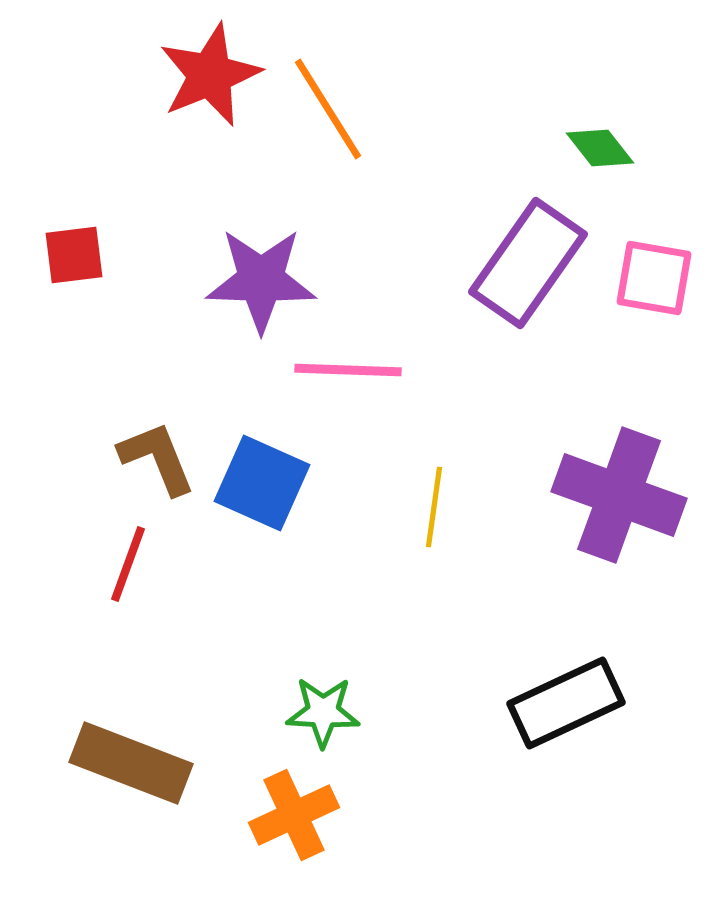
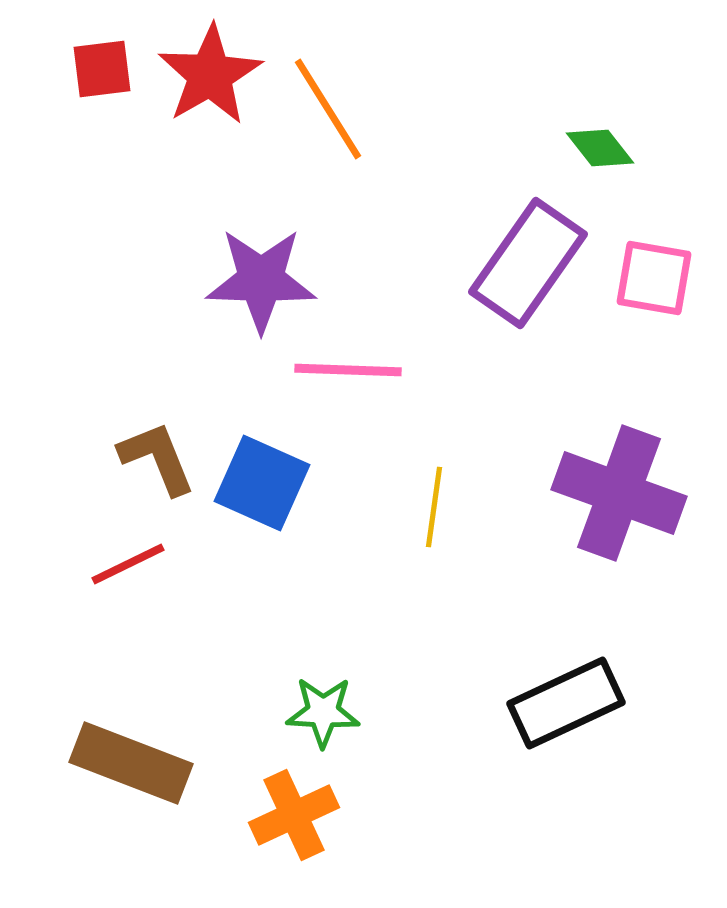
red star: rotated 8 degrees counterclockwise
red square: moved 28 px right, 186 px up
purple cross: moved 2 px up
red line: rotated 44 degrees clockwise
